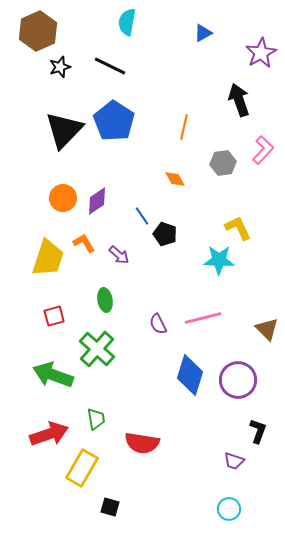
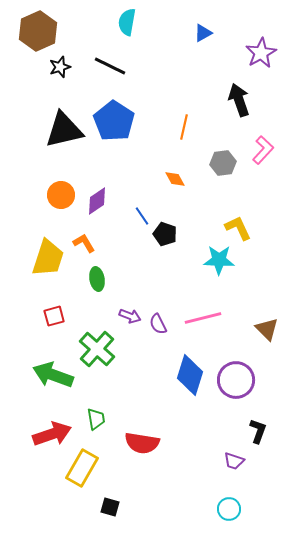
black triangle: rotated 33 degrees clockwise
orange circle: moved 2 px left, 3 px up
purple arrow: moved 11 px right, 61 px down; rotated 20 degrees counterclockwise
green ellipse: moved 8 px left, 21 px up
purple circle: moved 2 px left
red arrow: moved 3 px right
